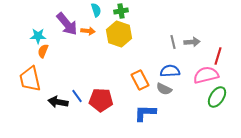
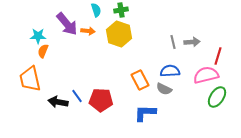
green cross: moved 1 px up
